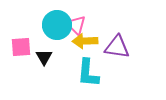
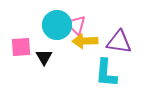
purple triangle: moved 2 px right, 5 px up
cyan L-shape: moved 18 px right
